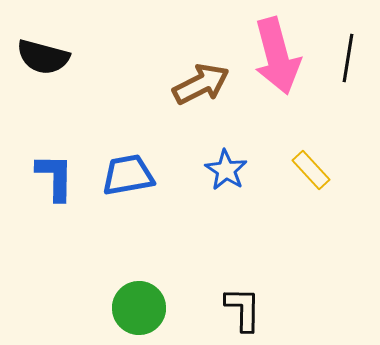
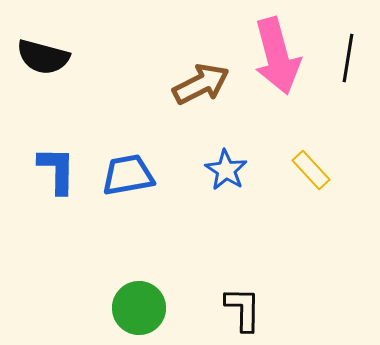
blue L-shape: moved 2 px right, 7 px up
